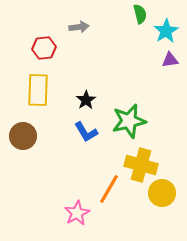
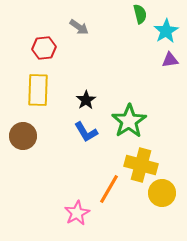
gray arrow: rotated 42 degrees clockwise
green star: rotated 20 degrees counterclockwise
